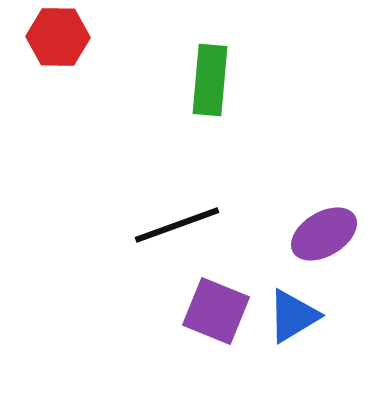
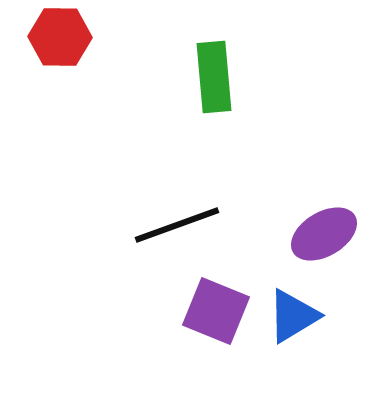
red hexagon: moved 2 px right
green rectangle: moved 4 px right, 3 px up; rotated 10 degrees counterclockwise
